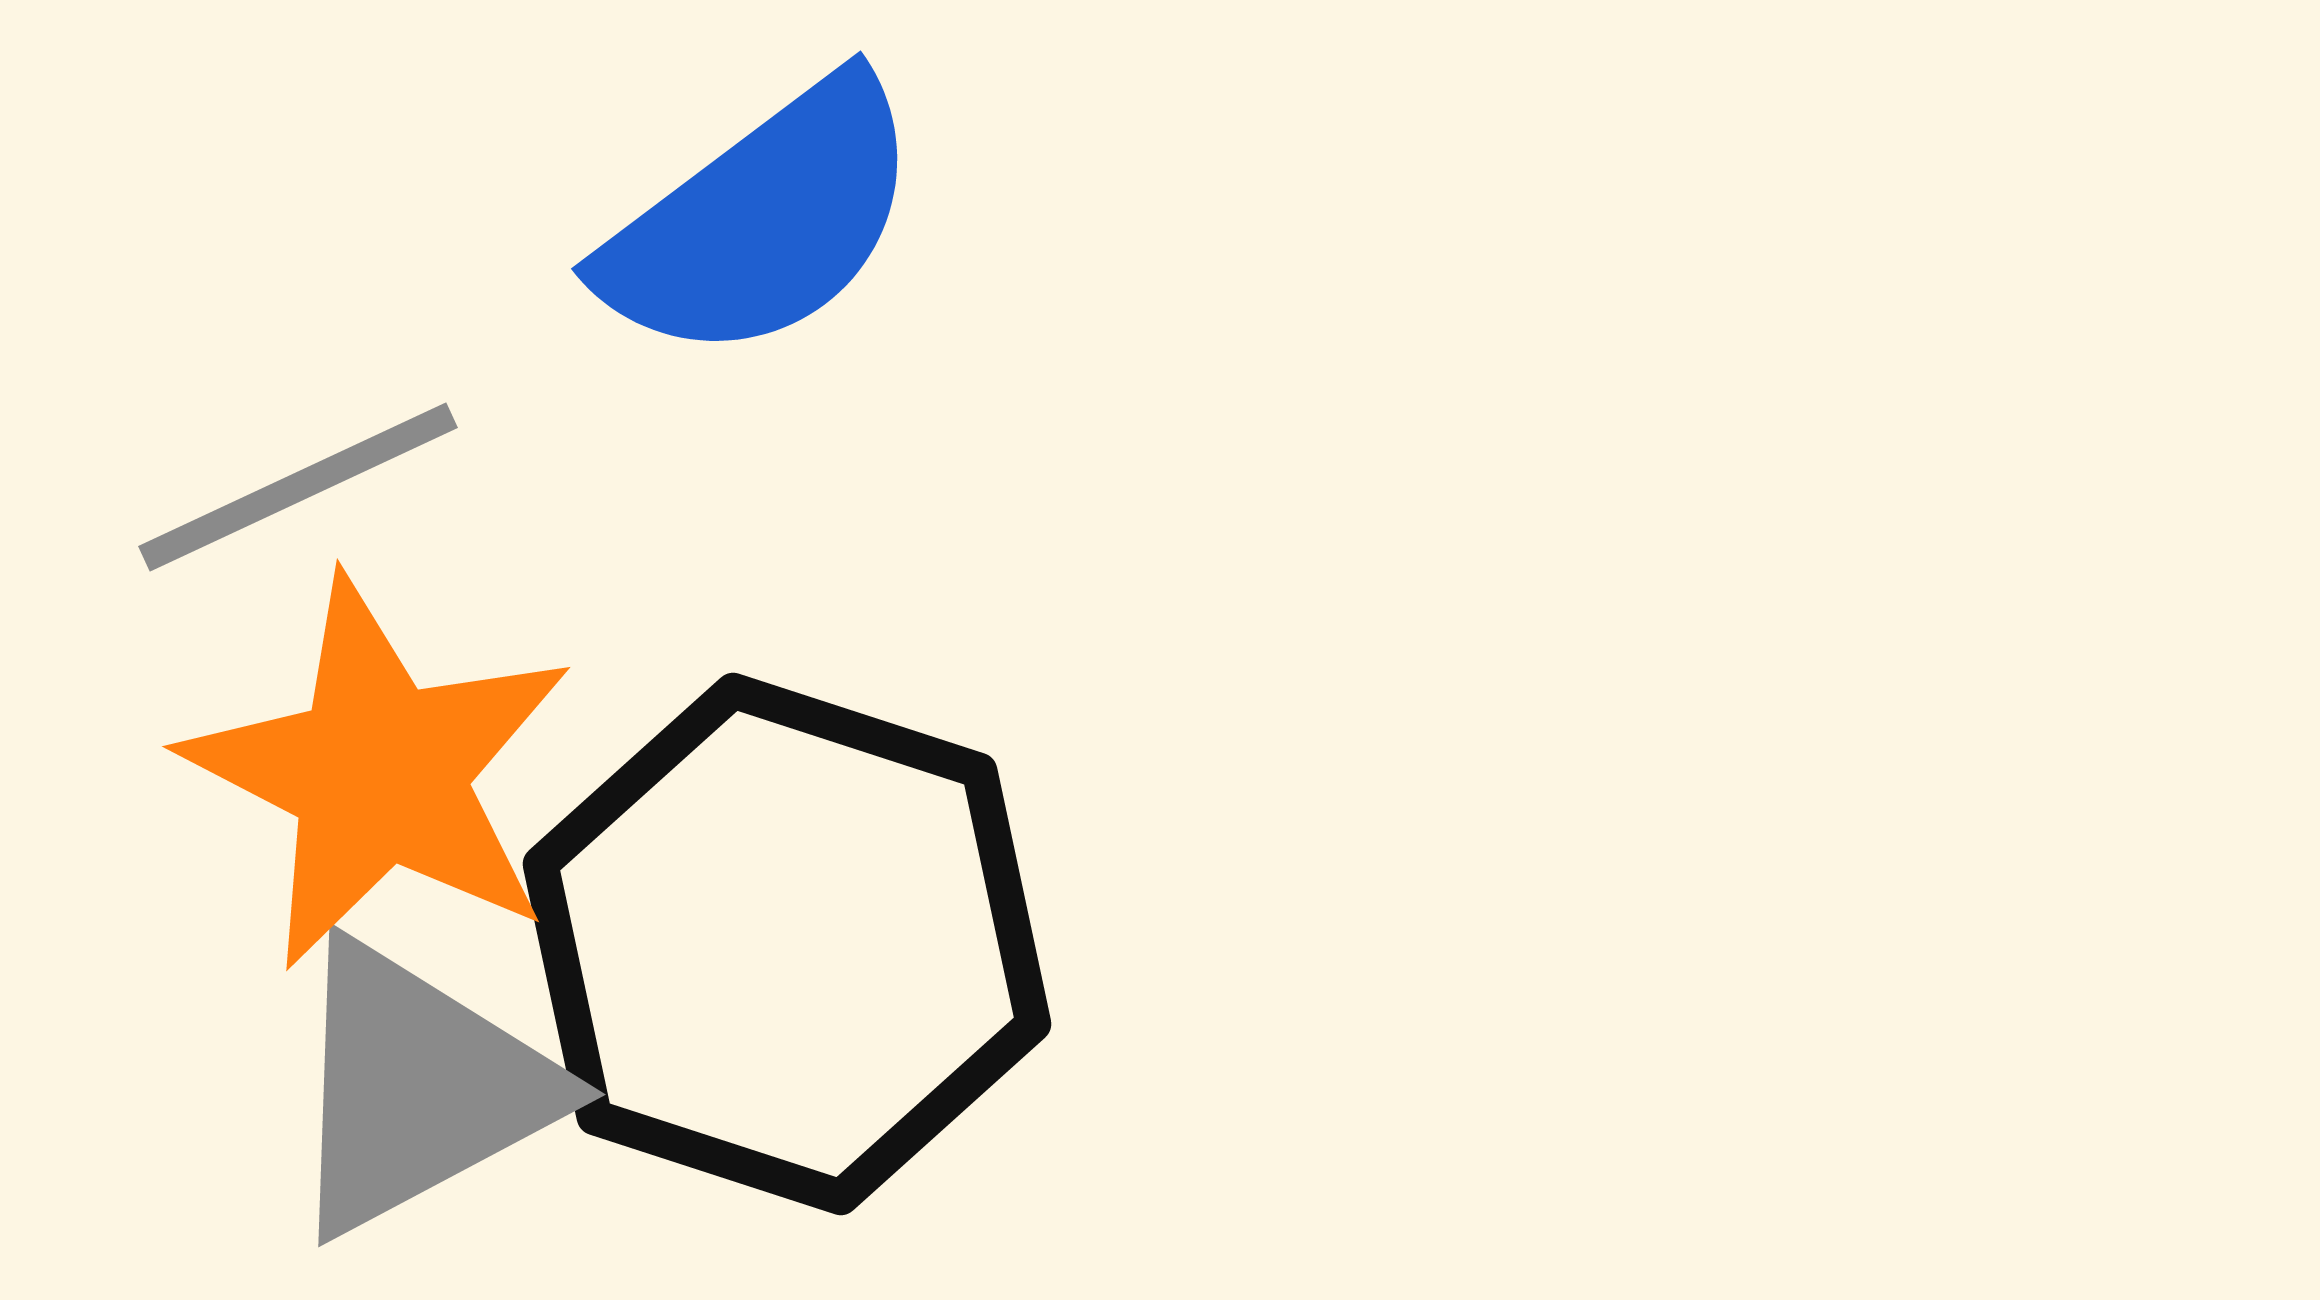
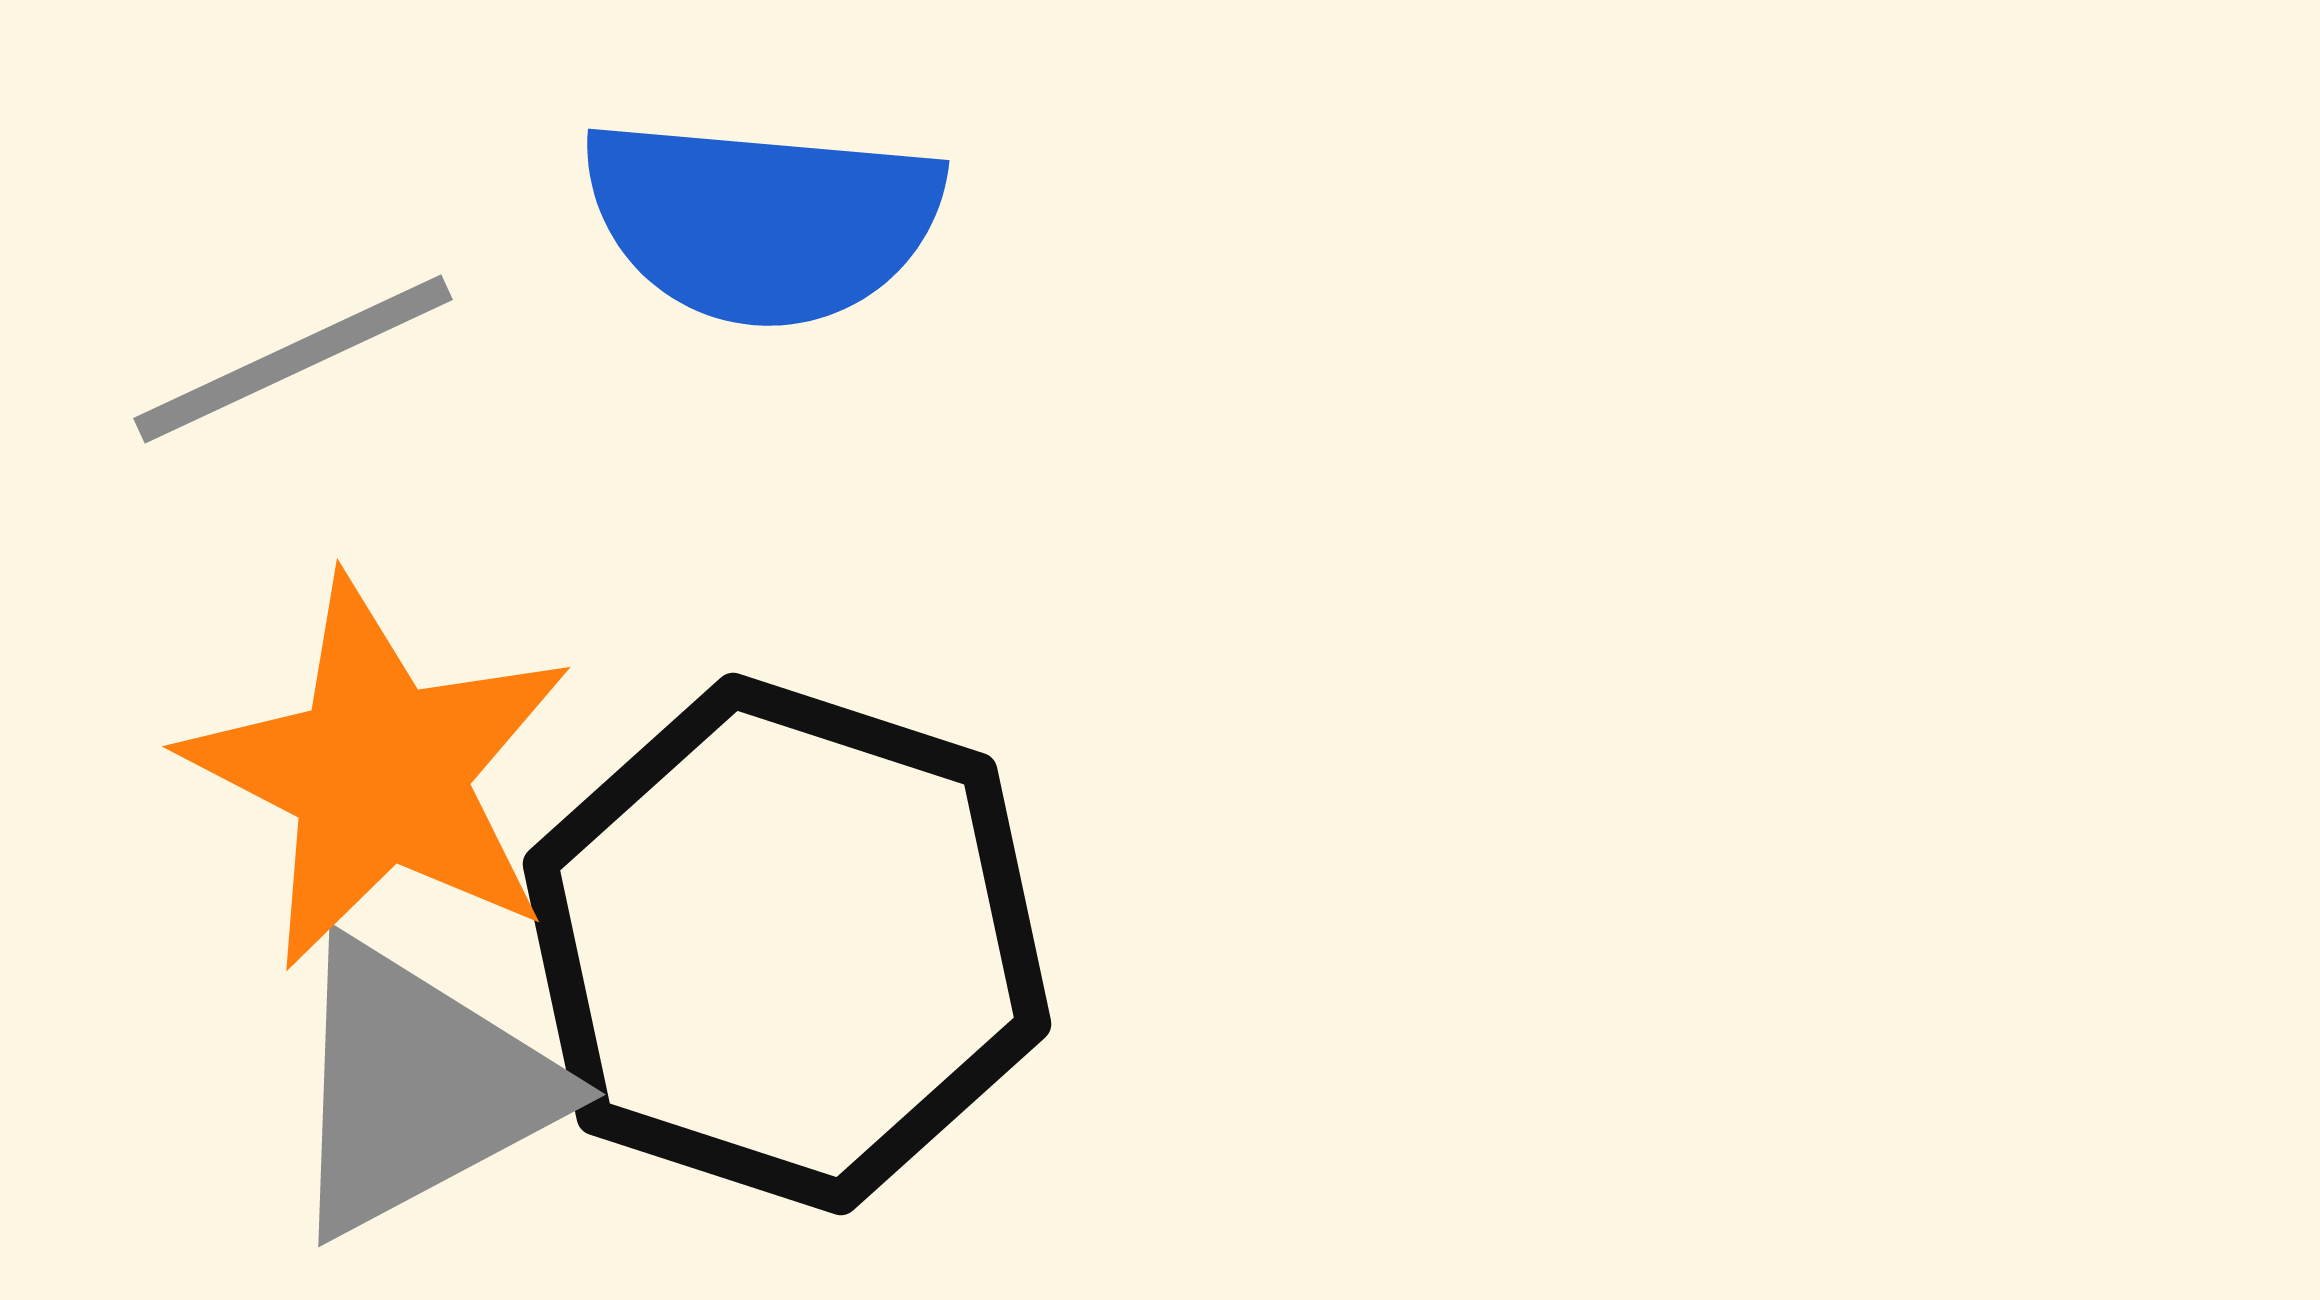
blue semicircle: rotated 42 degrees clockwise
gray line: moved 5 px left, 128 px up
